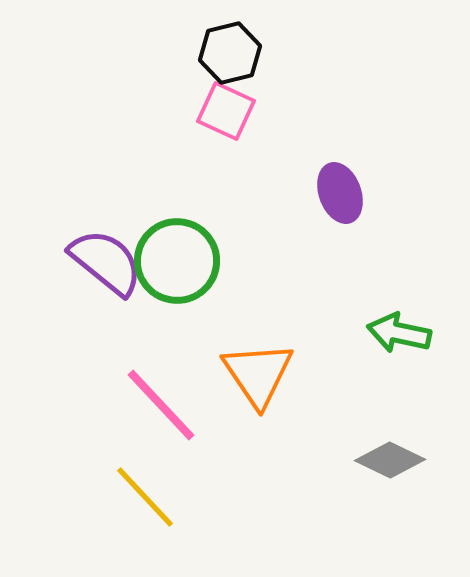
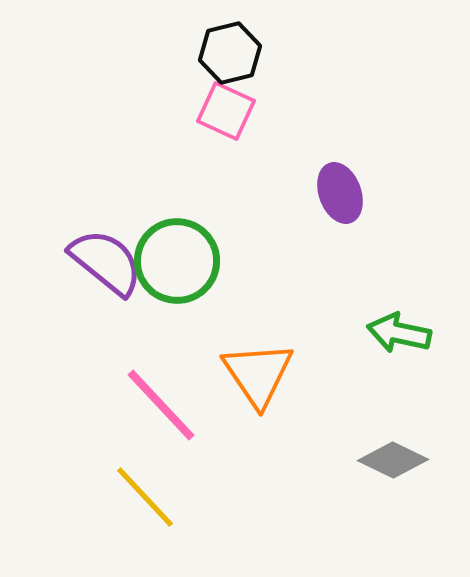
gray diamond: moved 3 px right
